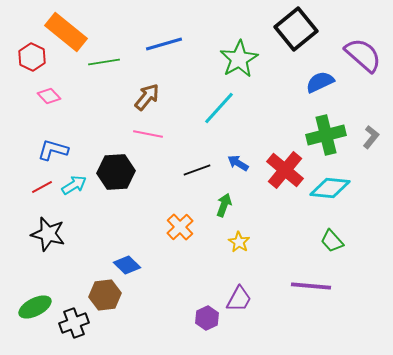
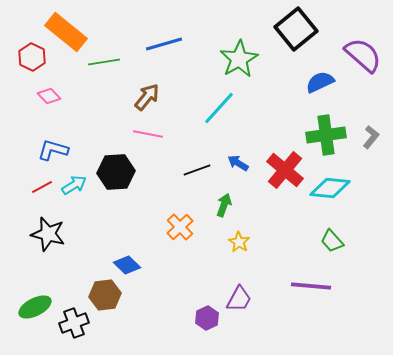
green cross: rotated 6 degrees clockwise
